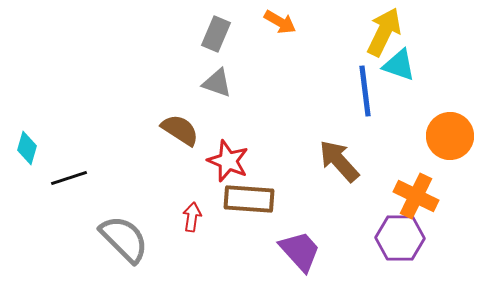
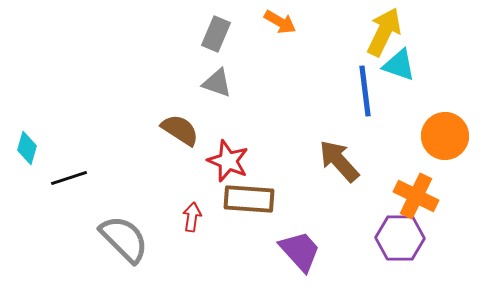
orange circle: moved 5 px left
